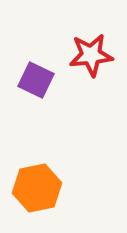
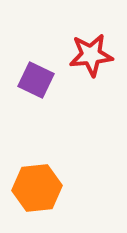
orange hexagon: rotated 6 degrees clockwise
